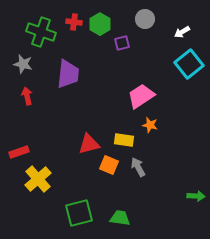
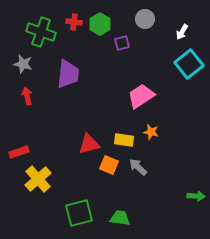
white arrow: rotated 28 degrees counterclockwise
orange star: moved 1 px right, 7 px down
gray arrow: rotated 18 degrees counterclockwise
